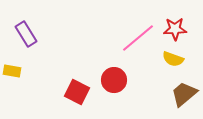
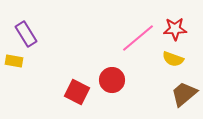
yellow rectangle: moved 2 px right, 10 px up
red circle: moved 2 px left
